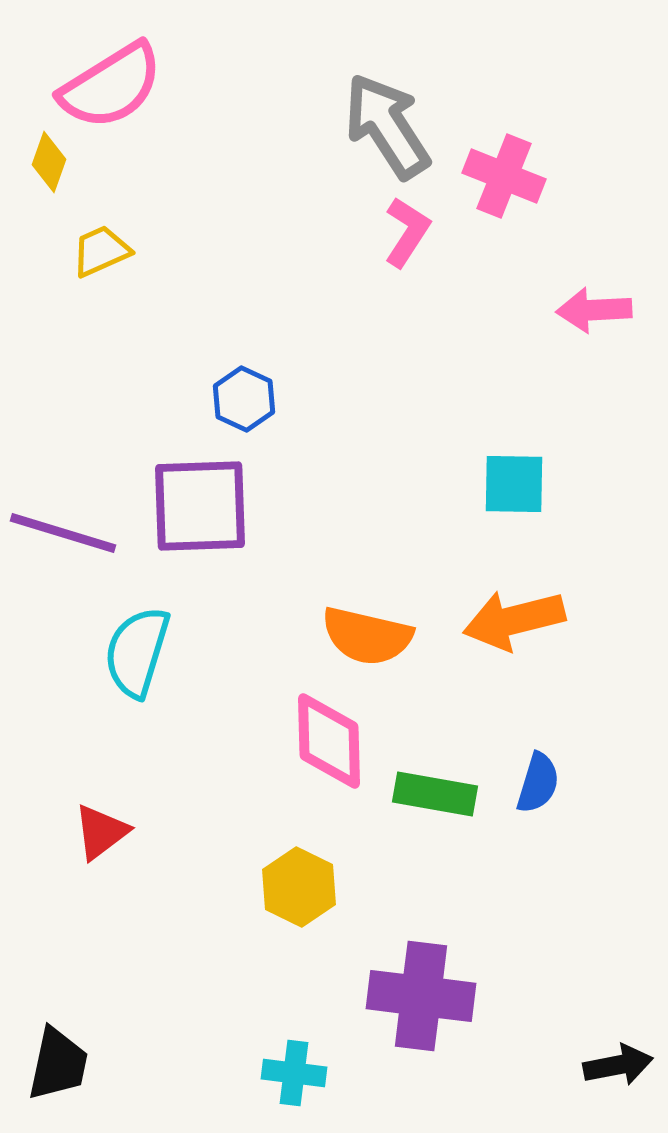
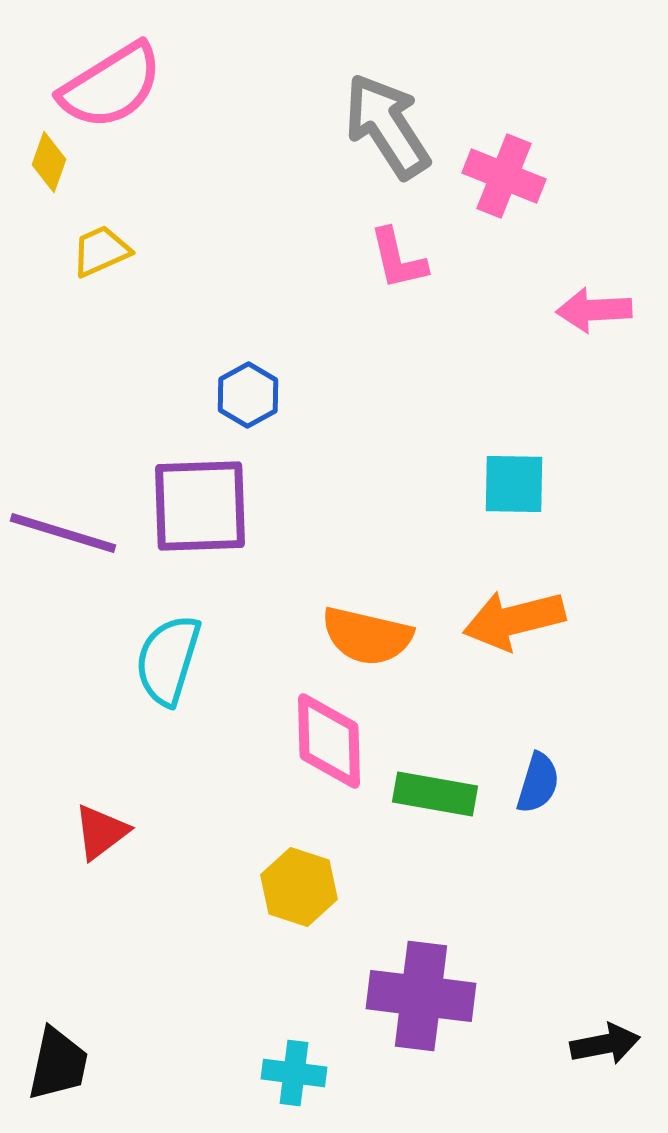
pink L-shape: moved 9 px left, 27 px down; rotated 134 degrees clockwise
blue hexagon: moved 4 px right, 4 px up; rotated 6 degrees clockwise
cyan semicircle: moved 31 px right, 8 px down
yellow hexagon: rotated 8 degrees counterclockwise
black arrow: moved 13 px left, 21 px up
